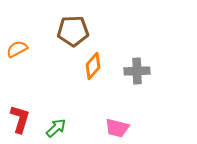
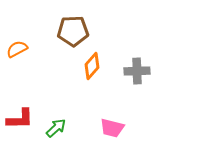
orange diamond: moved 1 px left
red L-shape: rotated 72 degrees clockwise
pink trapezoid: moved 5 px left
